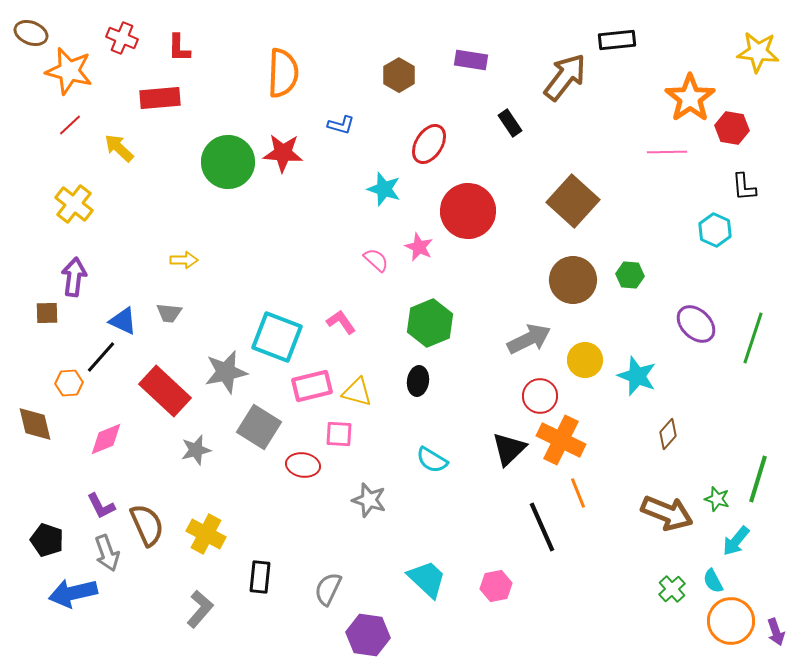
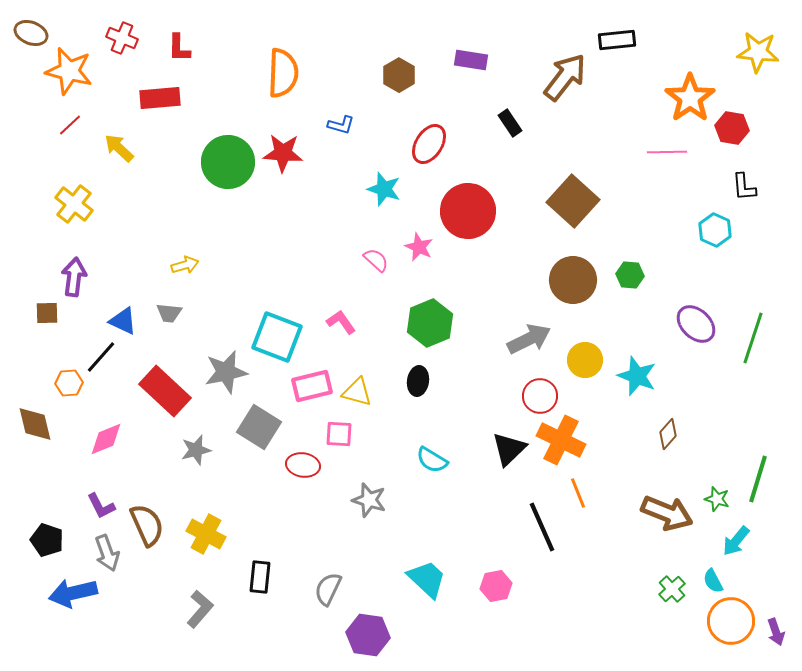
yellow arrow at (184, 260): moved 1 px right, 5 px down; rotated 16 degrees counterclockwise
